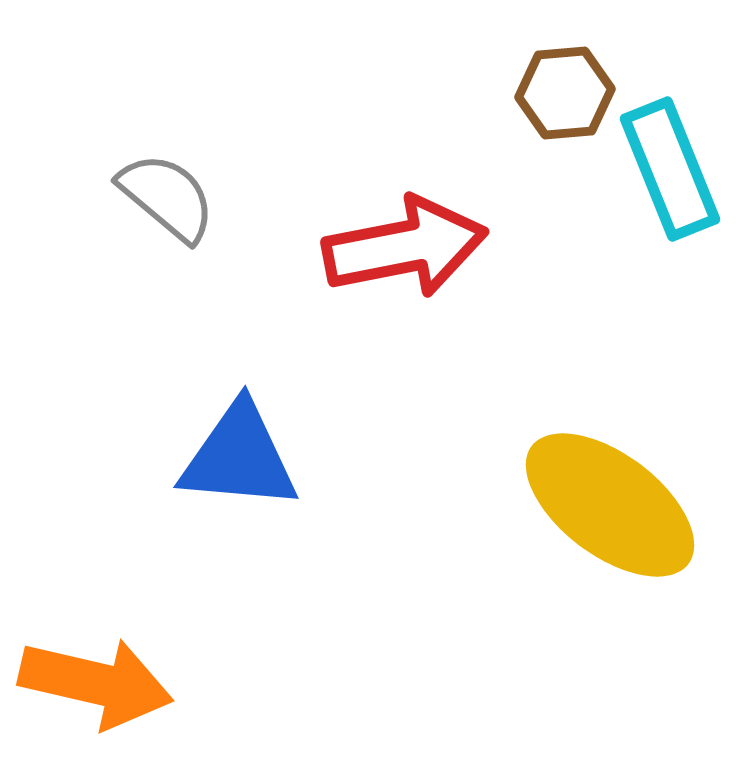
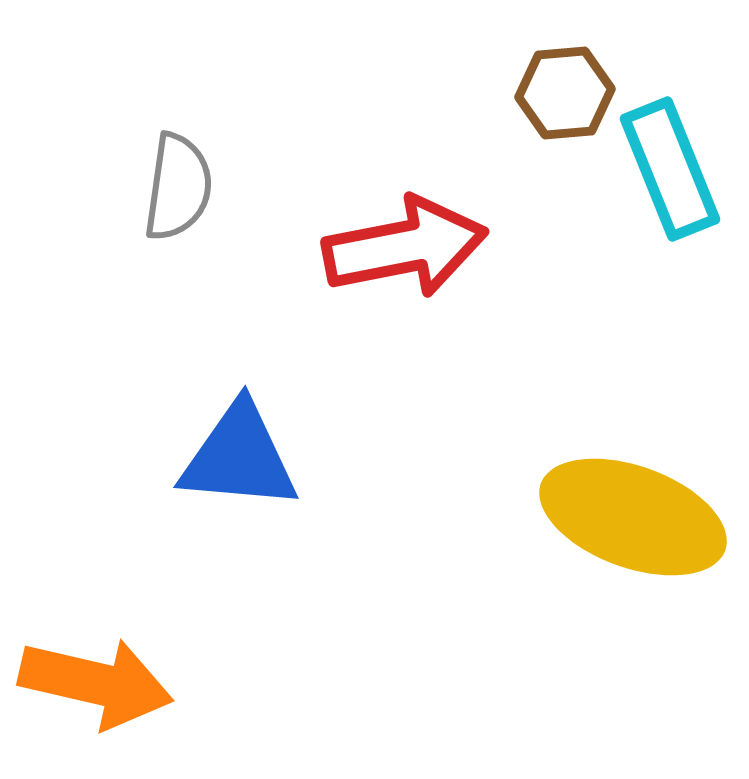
gray semicircle: moved 11 px right, 10 px up; rotated 58 degrees clockwise
yellow ellipse: moved 23 px right, 12 px down; rotated 17 degrees counterclockwise
